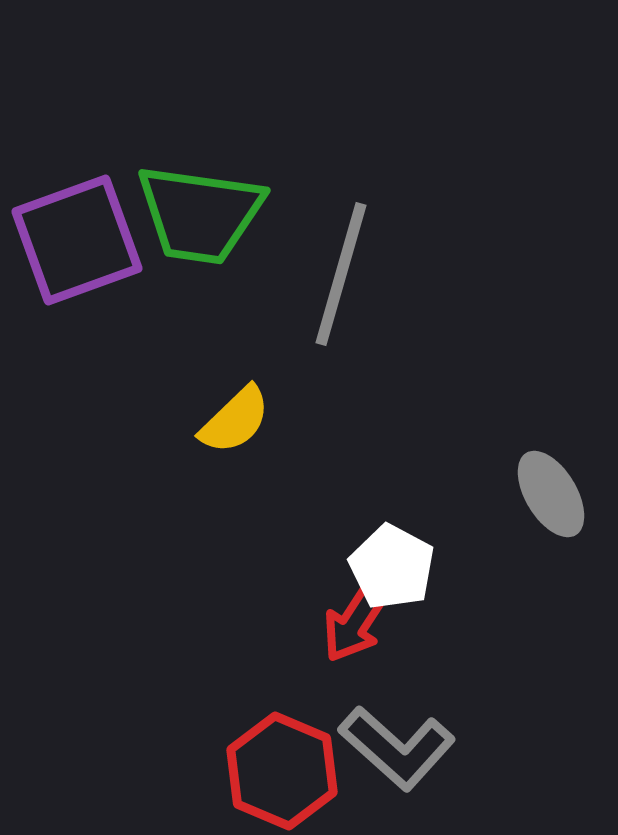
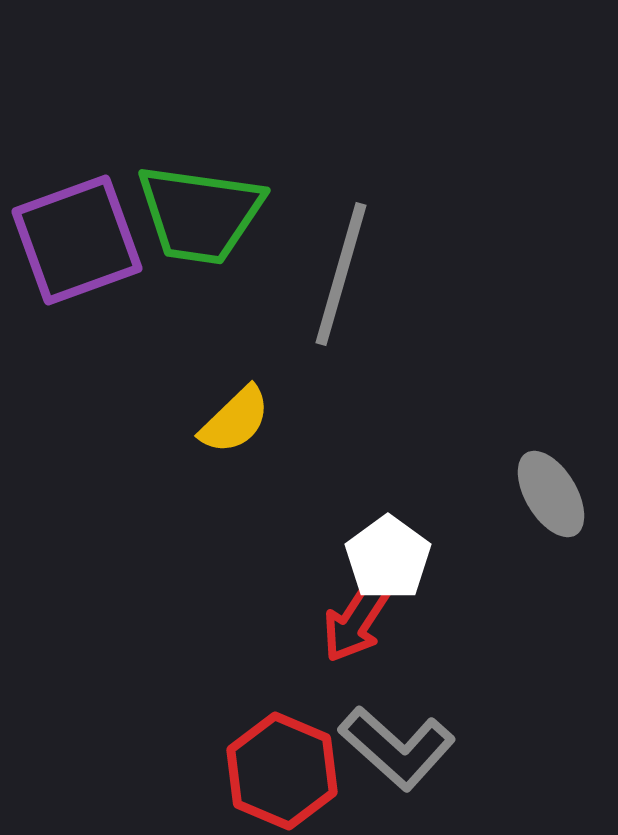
white pentagon: moved 4 px left, 9 px up; rotated 8 degrees clockwise
